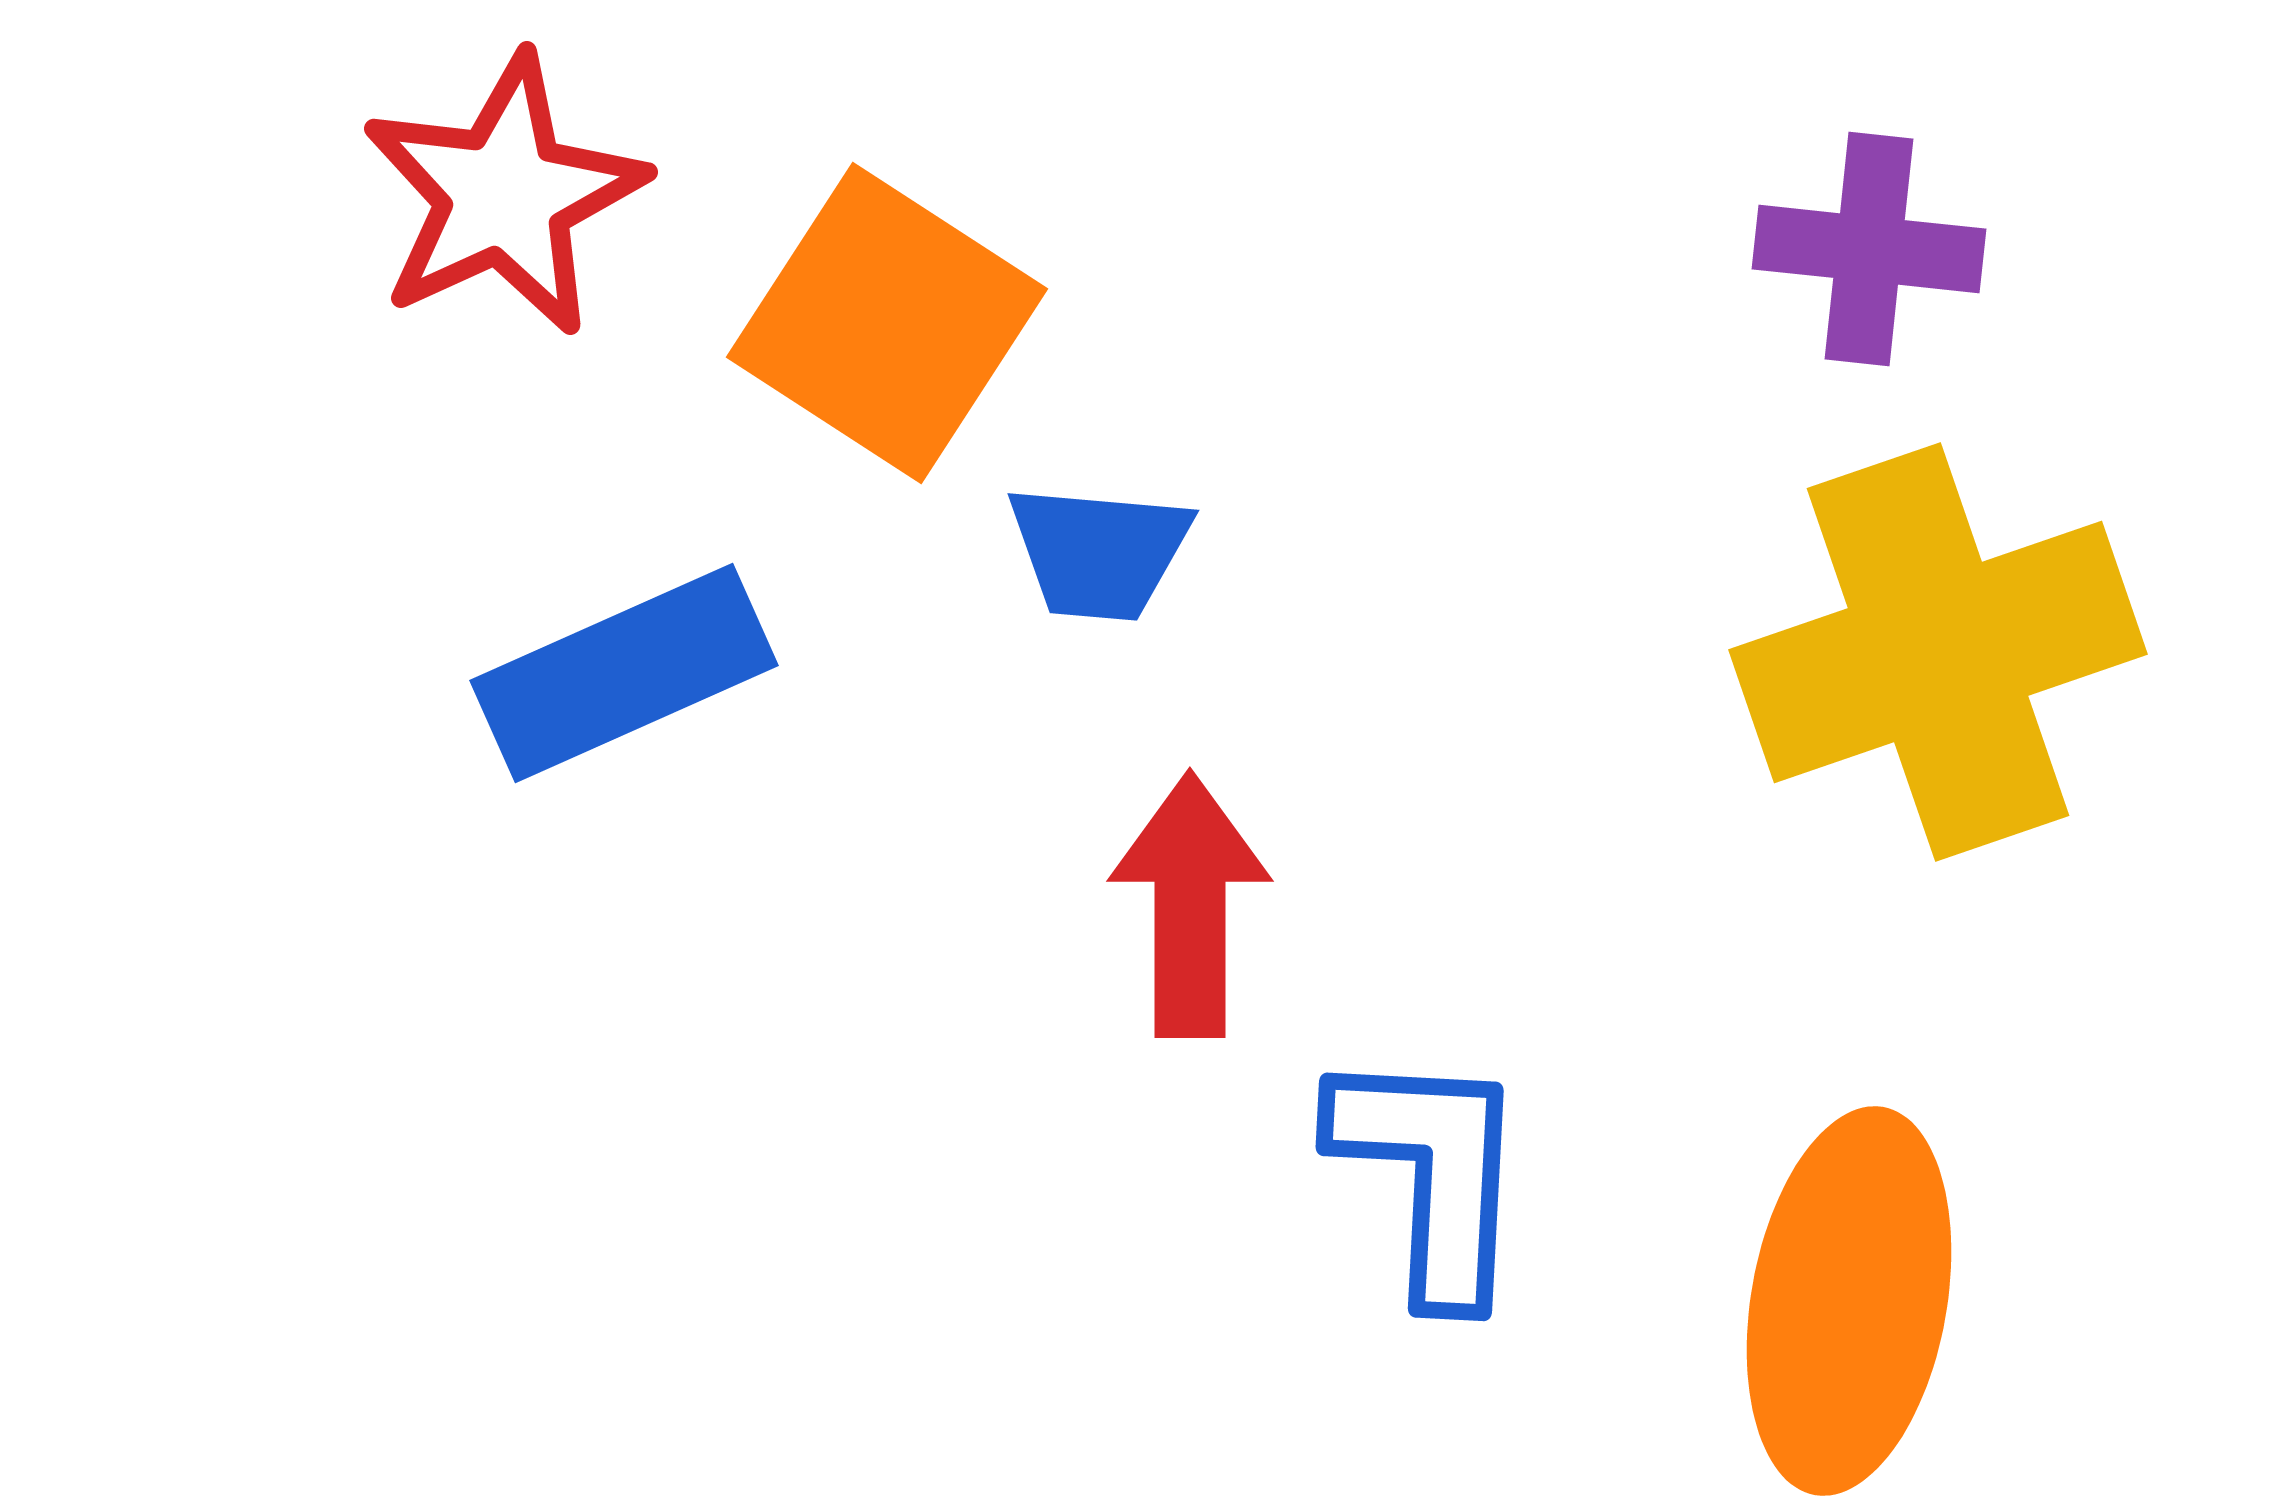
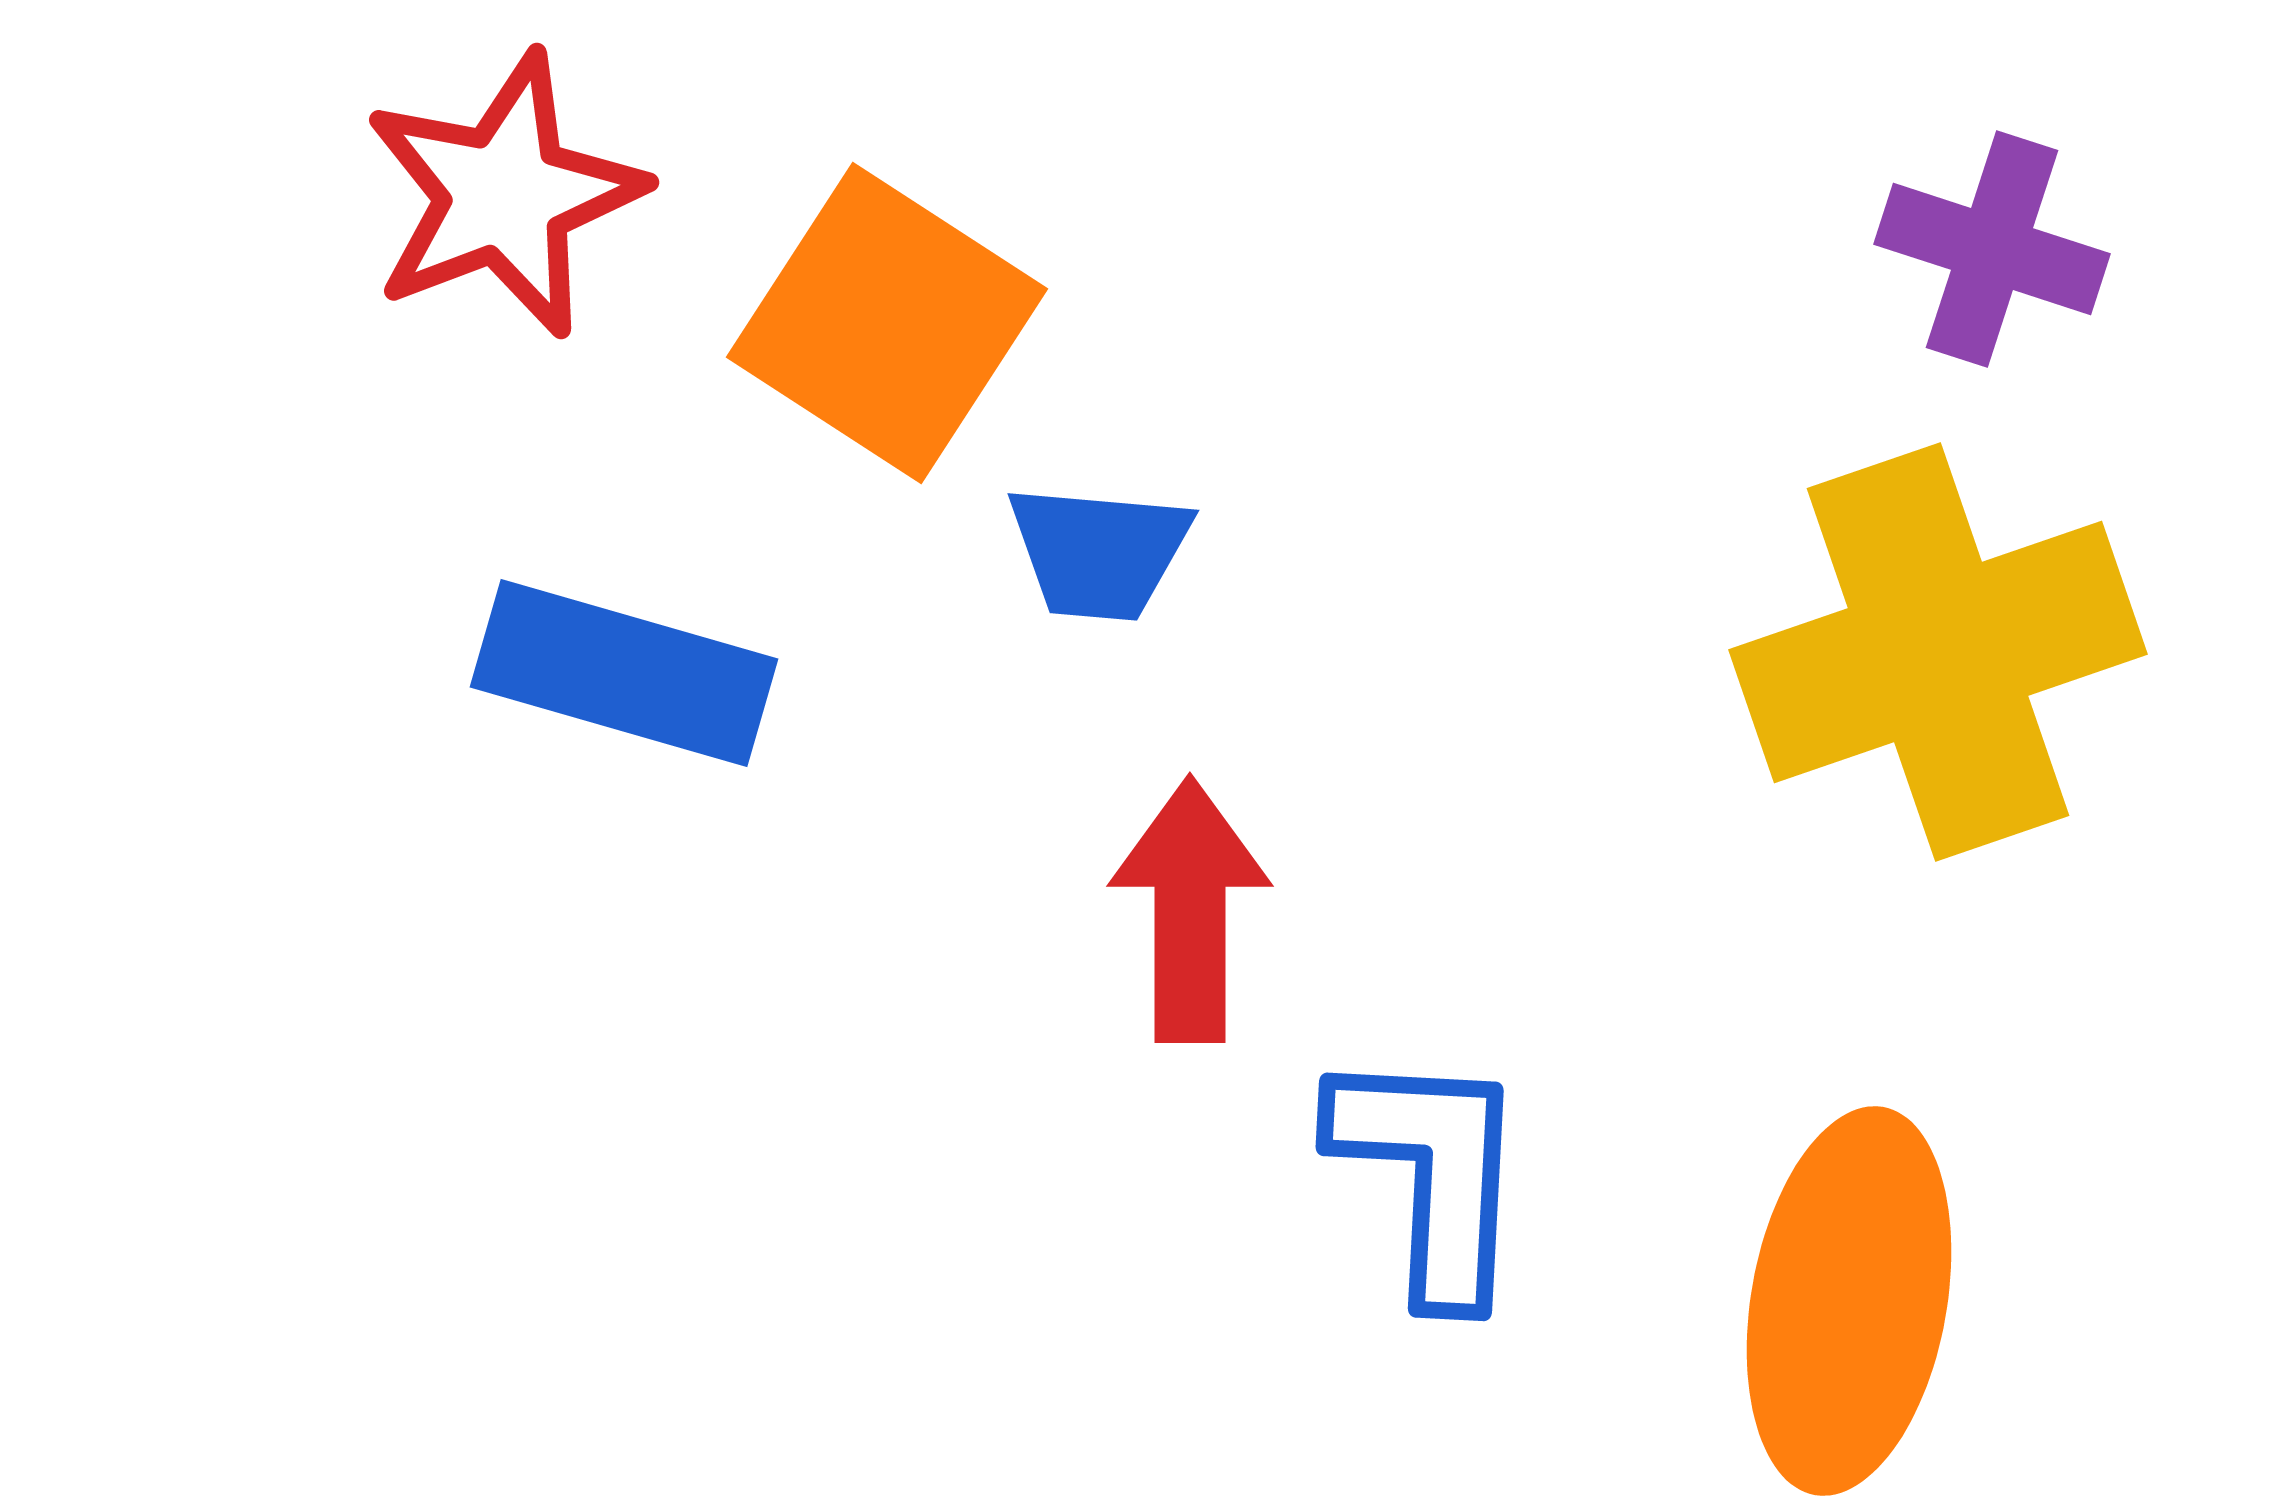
red star: rotated 4 degrees clockwise
purple cross: moved 123 px right; rotated 12 degrees clockwise
blue rectangle: rotated 40 degrees clockwise
red arrow: moved 5 px down
